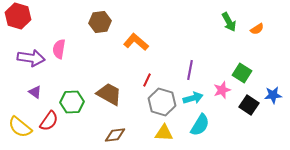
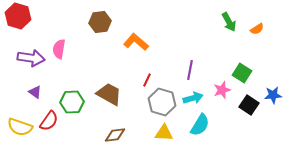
yellow semicircle: rotated 20 degrees counterclockwise
